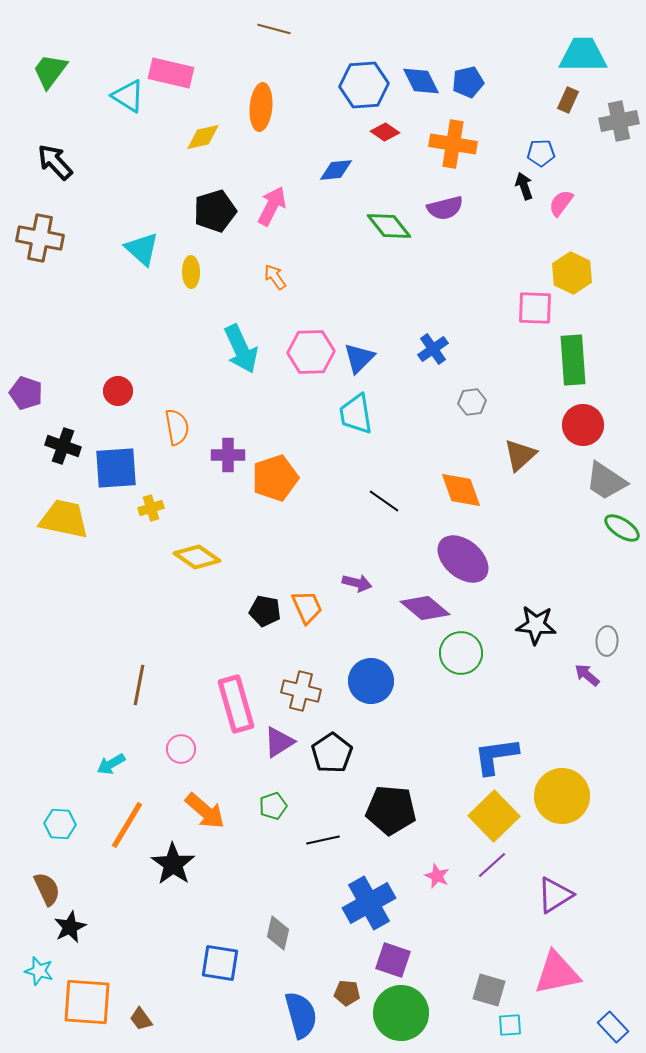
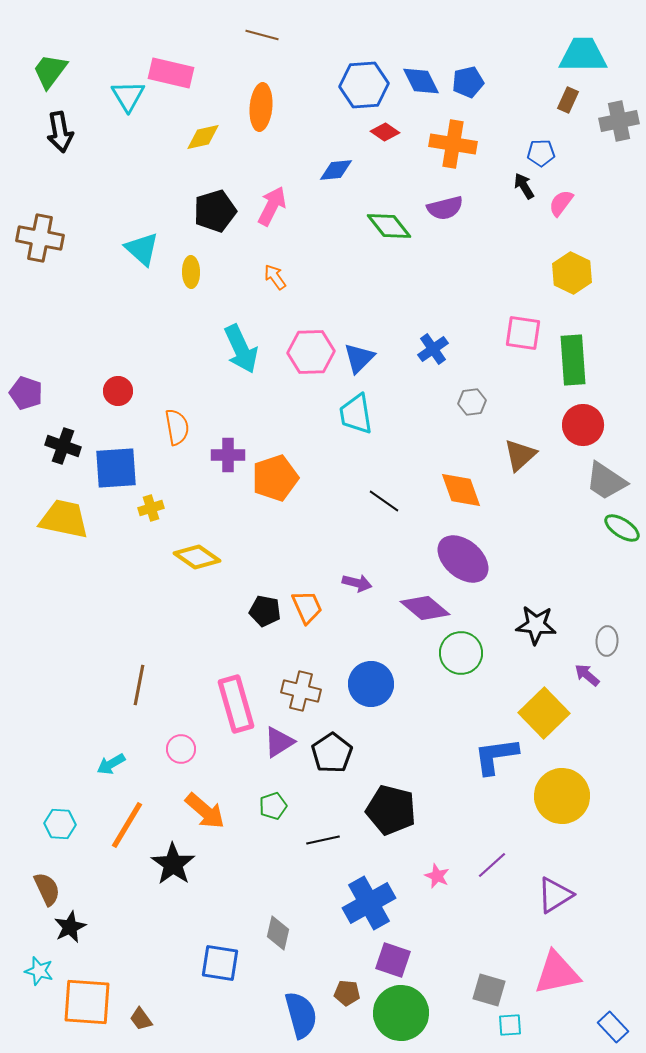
brown line at (274, 29): moved 12 px left, 6 px down
cyan triangle at (128, 96): rotated 27 degrees clockwise
black arrow at (55, 162): moved 5 px right, 30 px up; rotated 147 degrees counterclockwise
black arrow at (524, 186): rotated 12 degrees counterclockwise
pink square at (535, 308): moved 12 px left, 25 px down; rotated 6 degrees clockwise
blue circle at (371, 681): moved 3 px down
black pentagon at (391, 810): rotated 9 degrees clockwise
yellow square at (494, 816): moved 50 px right, 103 px up
